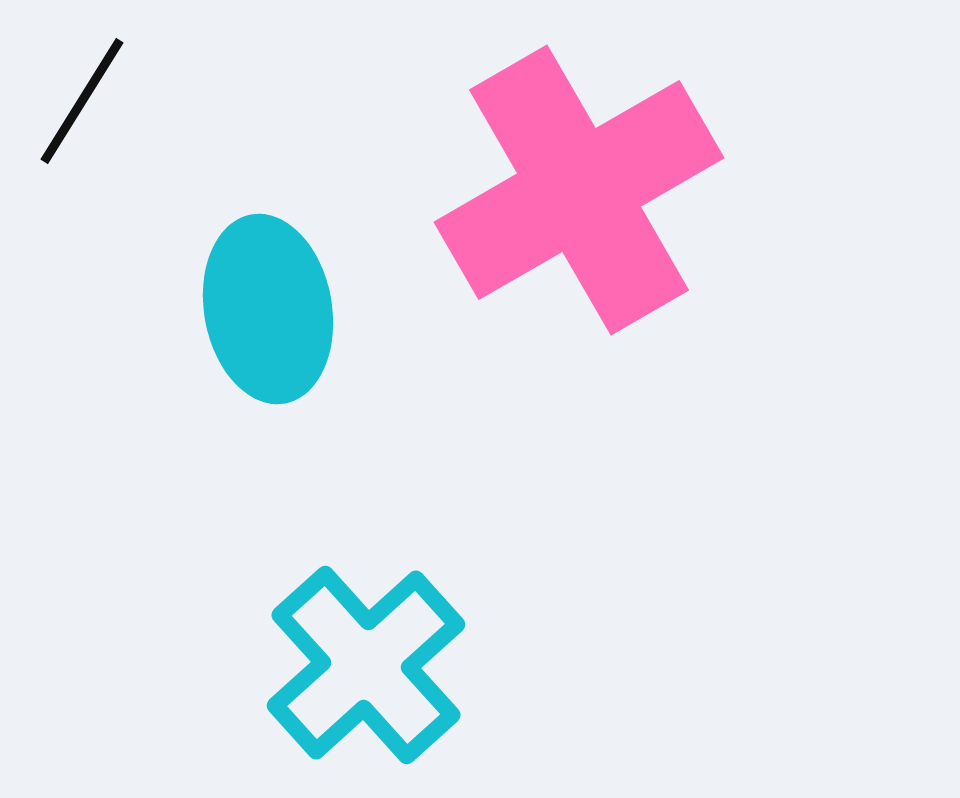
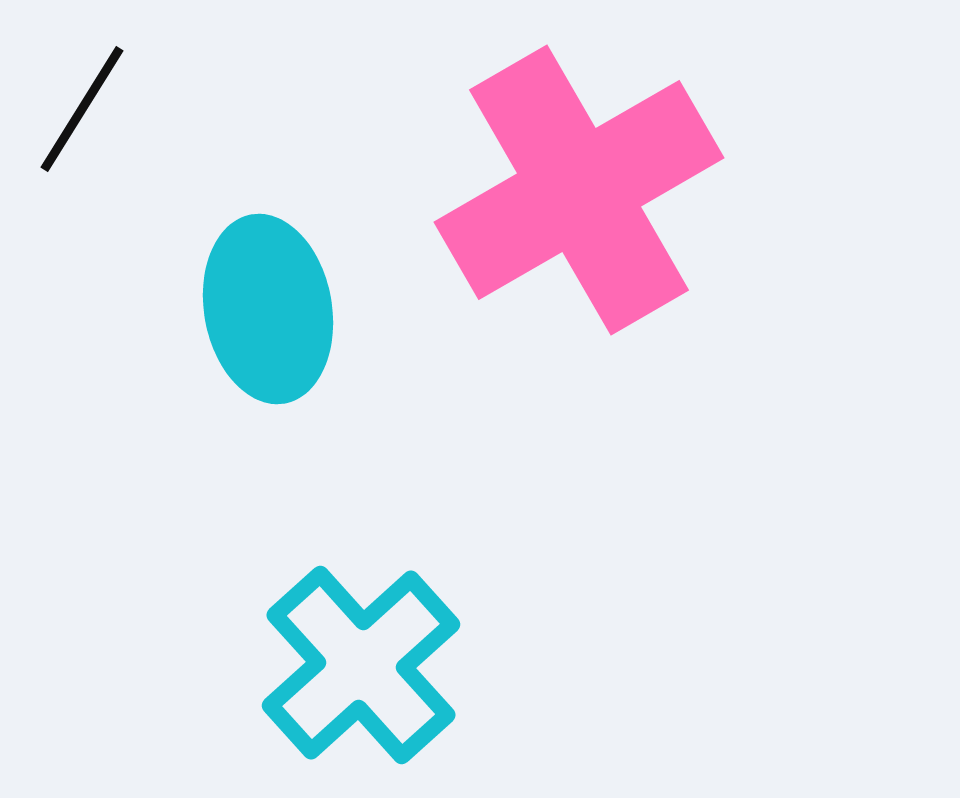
black line: moved 8 px down
cyan cross: moved 5 px left
